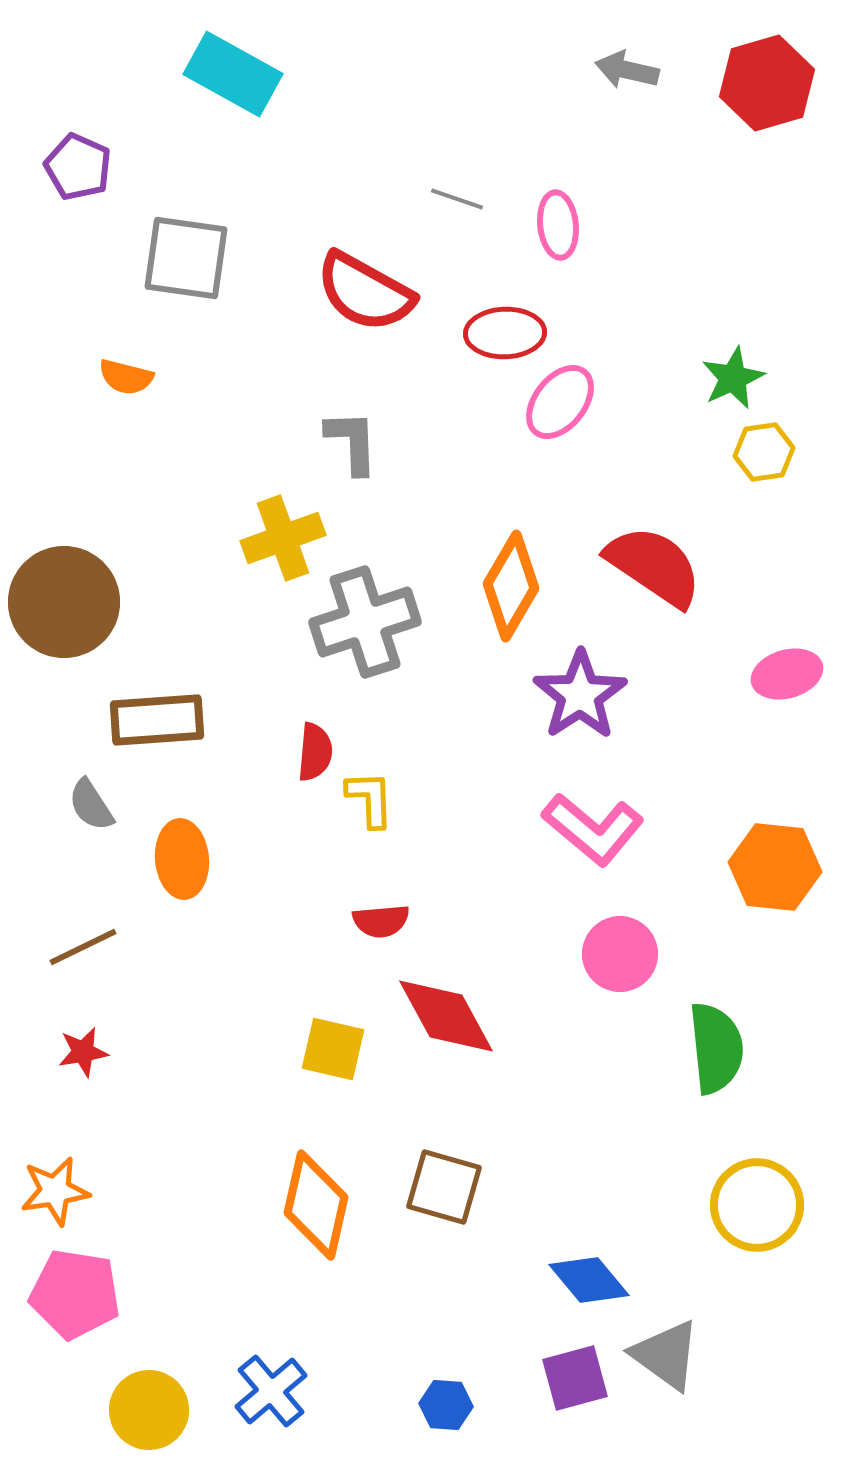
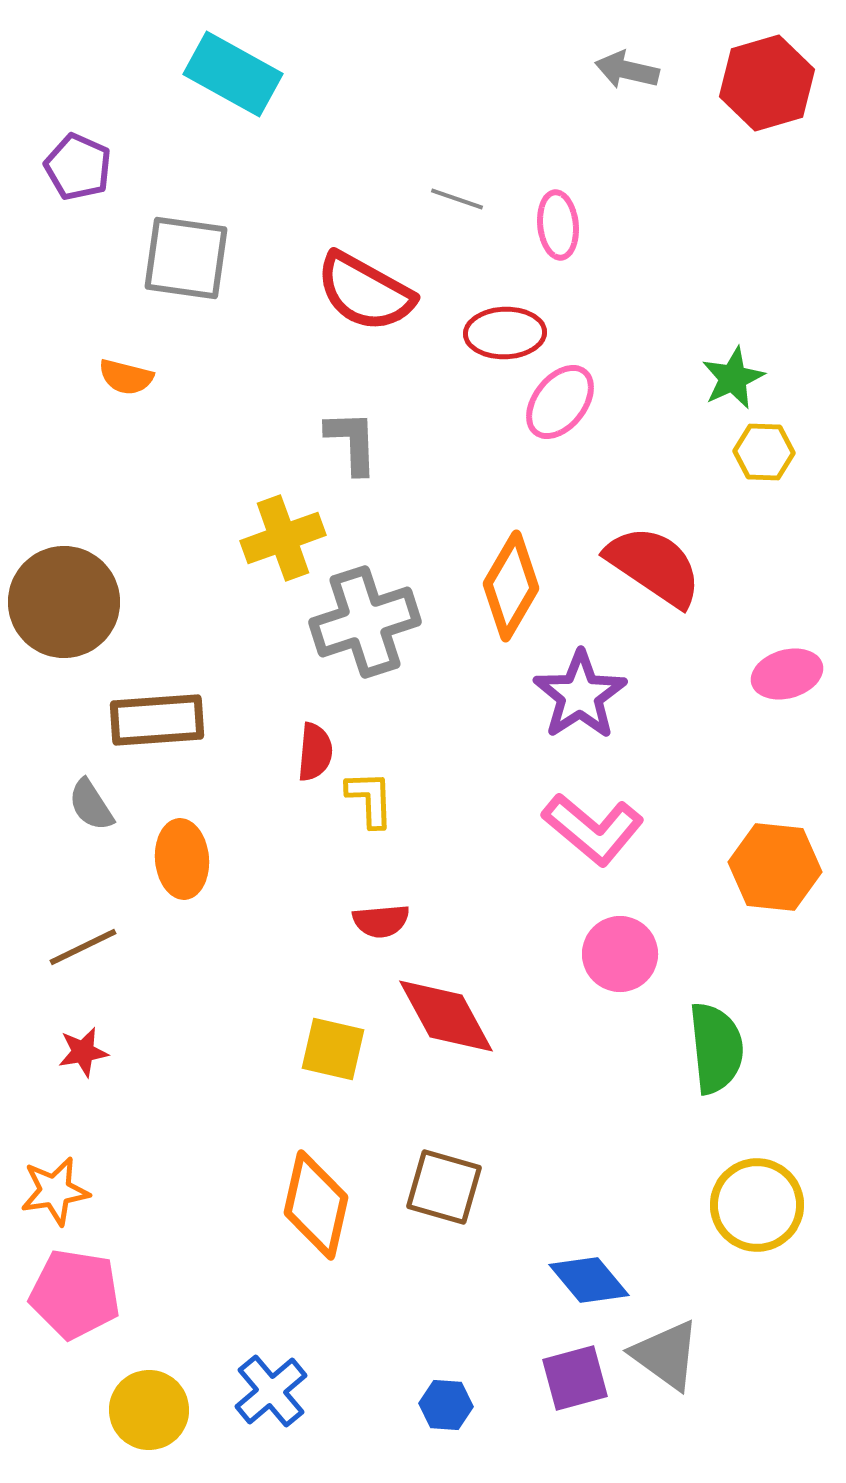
yellow hexagon at (764, 452): rotated 10 degrees clockwise
